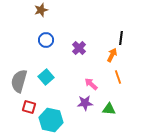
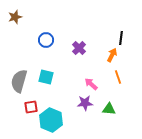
brown star: moved 26 px left, 7 px down
cyan square: rotated 35 degrees counterclockwise
red square: moved 2 px right; rotated 24 degrees counterclockwise
cyan hexagon: rotated 10 degrees clockwise
